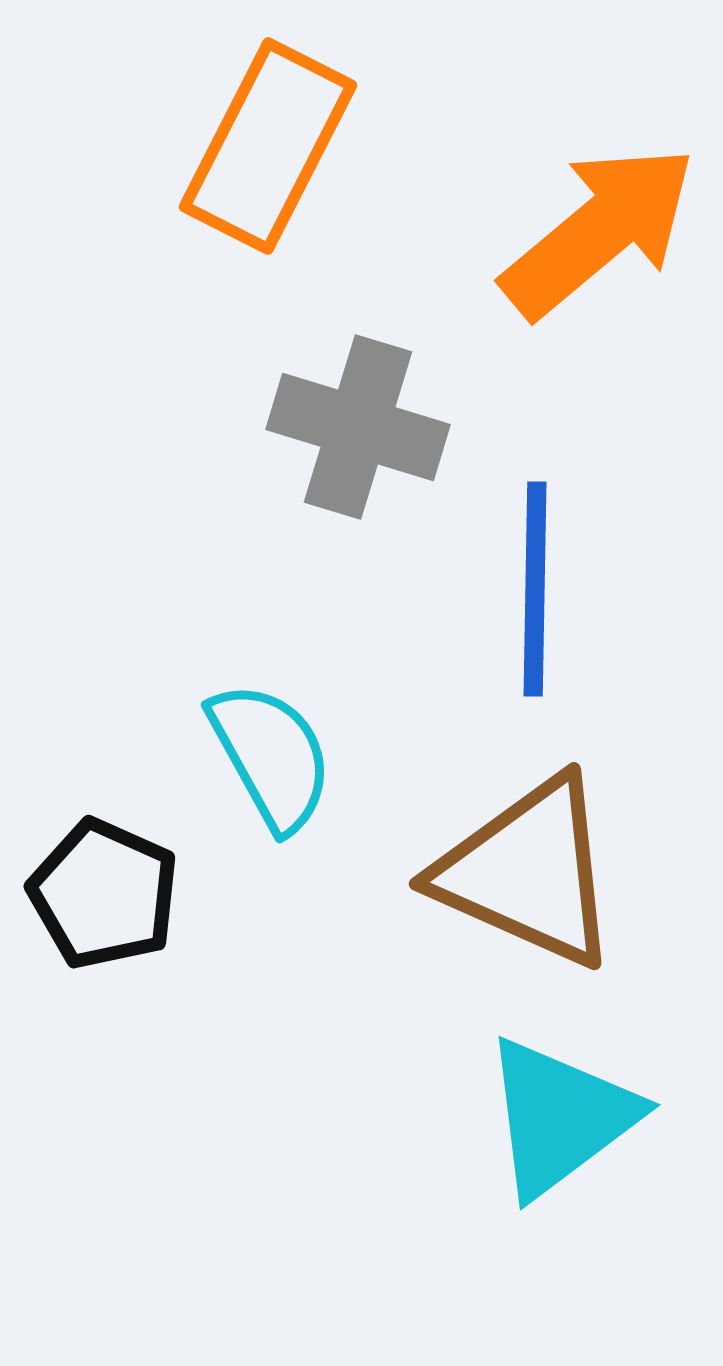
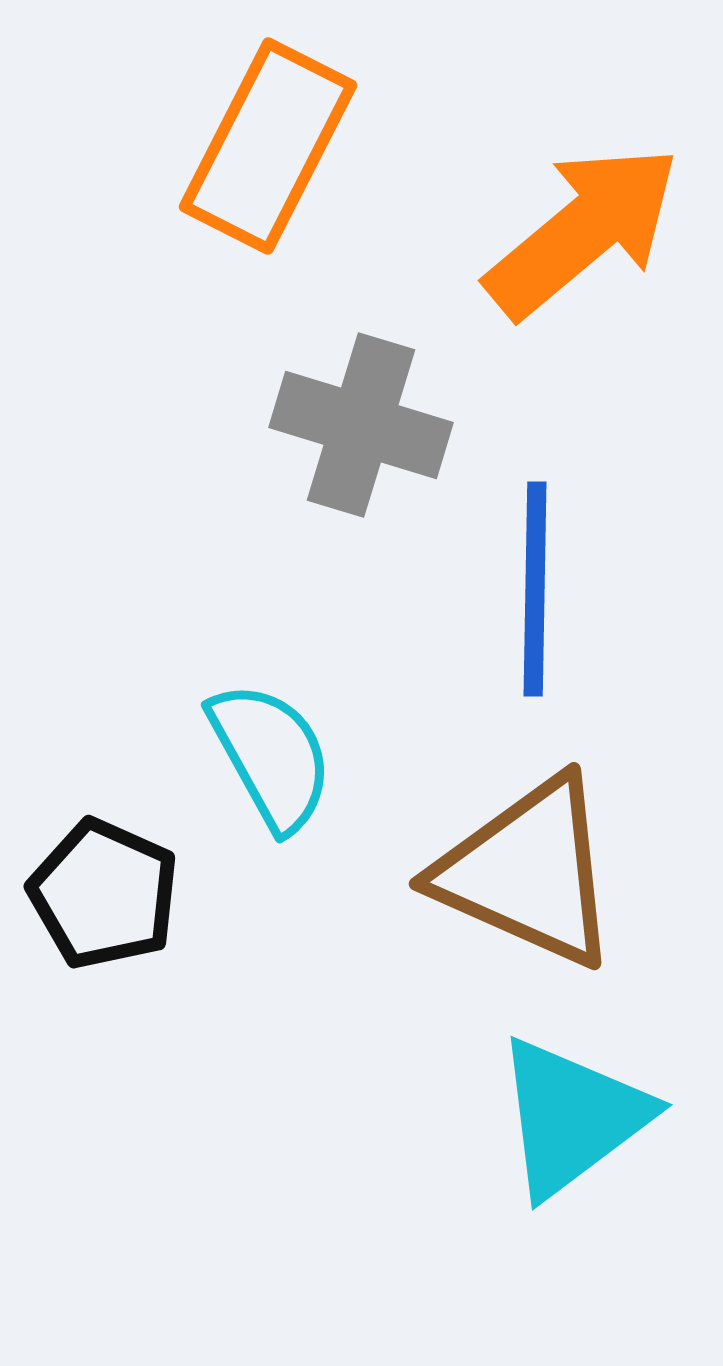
orange arrow: moved 16 px left
gray cross: moved 3 px right, 2 px up
cyan triangle: moved 12 px right
